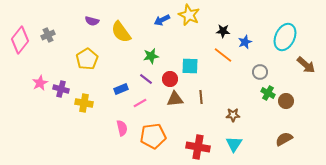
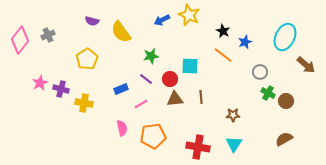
black star: rotated 24 degrees clockwise
pink line: moved 1 px right, 1 px down
